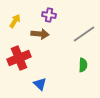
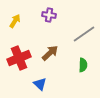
brown arrow: moved 10 px right, 19 px down; rotated 48 degrees counterclockwise
